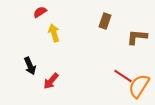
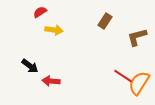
brown rectangle: rotated 14 degrees clockwise
yellow arrow: moved 3 px up; rotated 114 degrees clockwise
brown L-shape: rotated 20 degrees counterclockwise
black arrow: rotated 30 degrees counterclockwise
red arrow: rotated 54 degrees clockwise
orange semicircle: moved 3 px up
